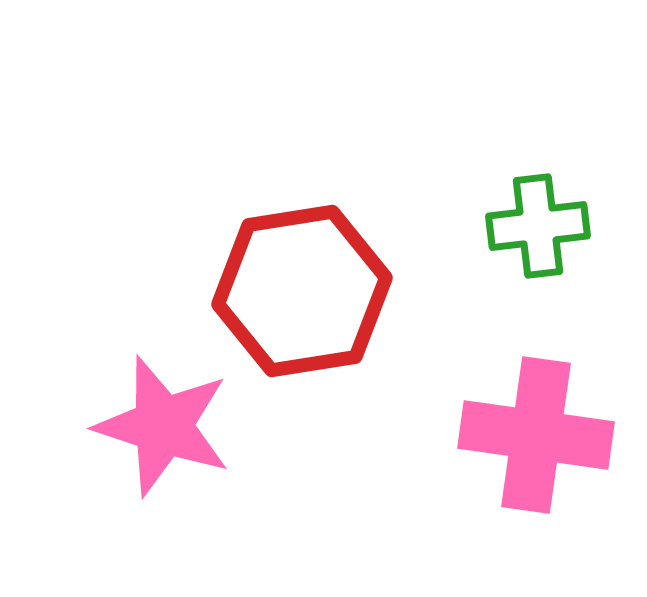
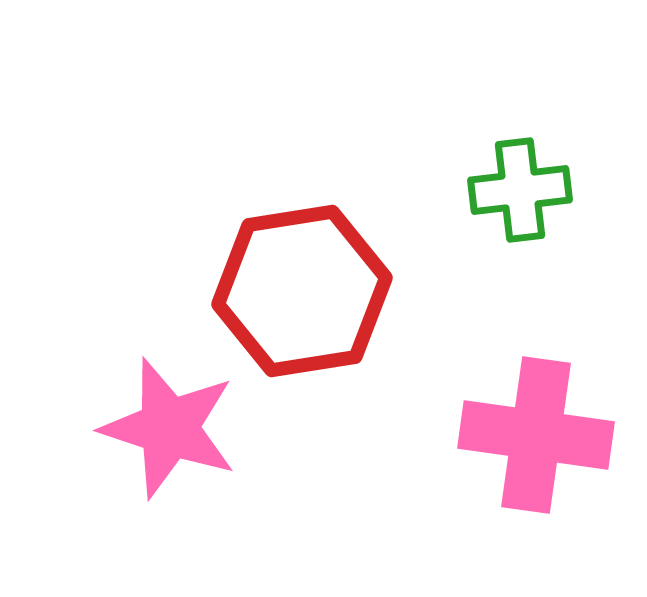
green cross: moved 18 px left, 36 px up
pink star: moved 6 px right, 2 px down
